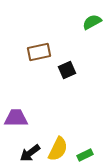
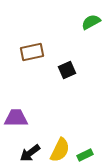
green semicircle: moved 1 px left
brown rectangle: moved 7 px left
yellow semicircle: moved 2 px right, 1 px down
